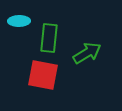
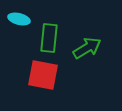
cyan ellipse: moved 2 px up; rotated 15 degrees clockwise
green arrow: moved 5 px up
